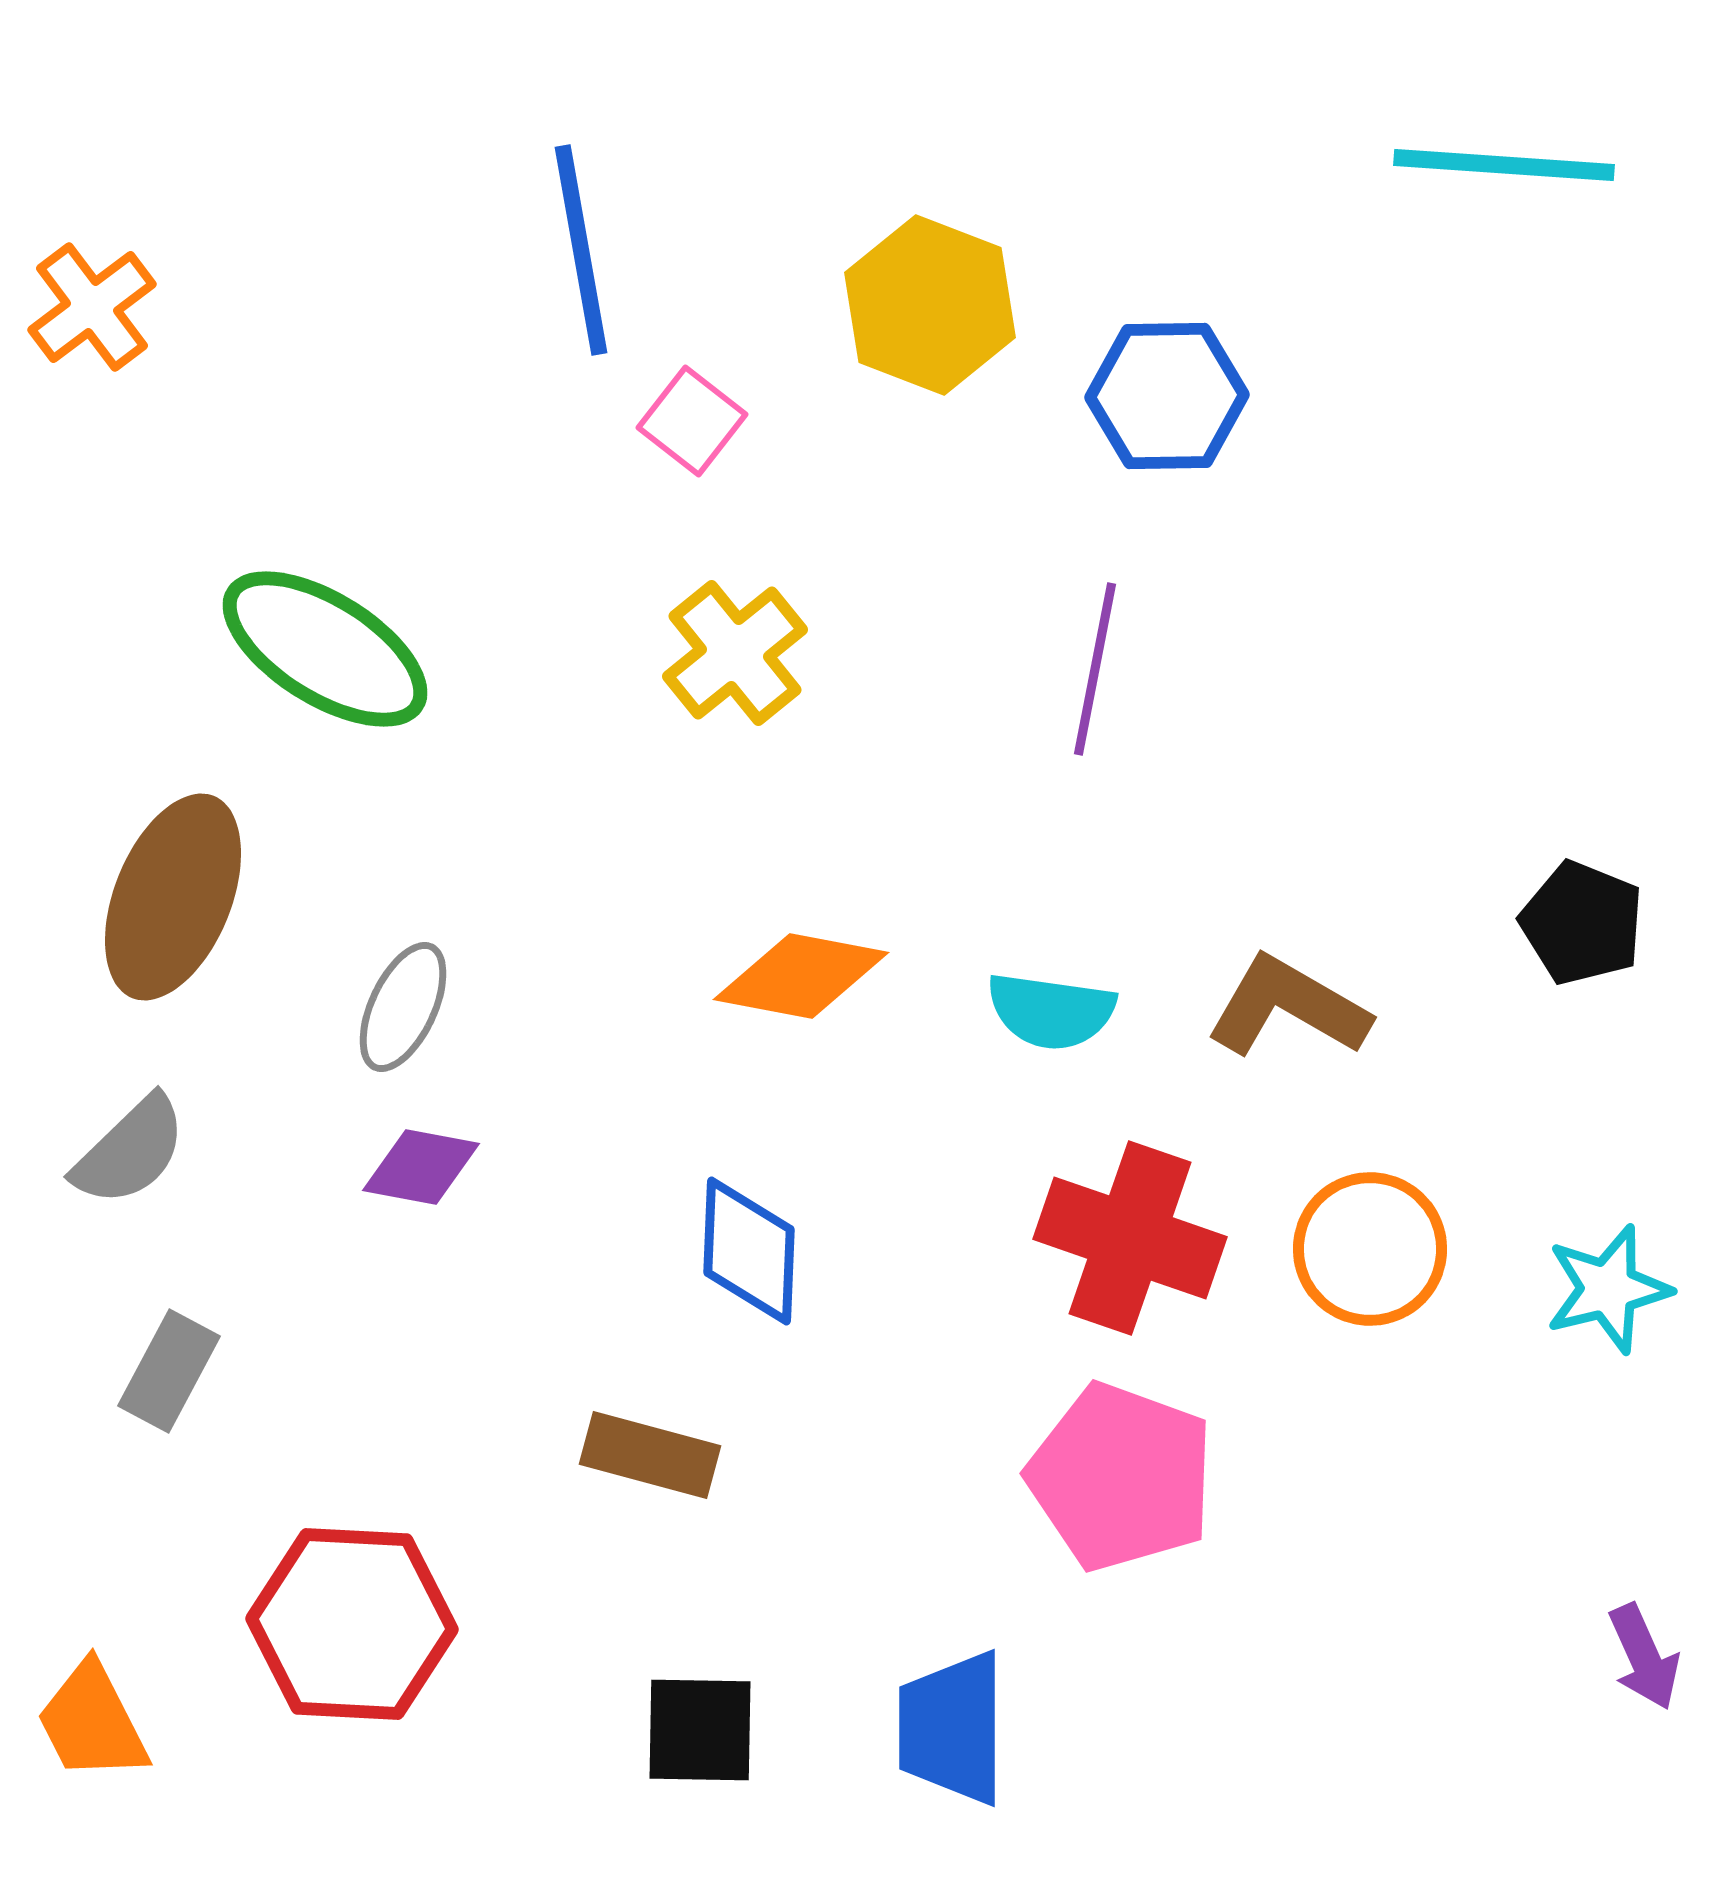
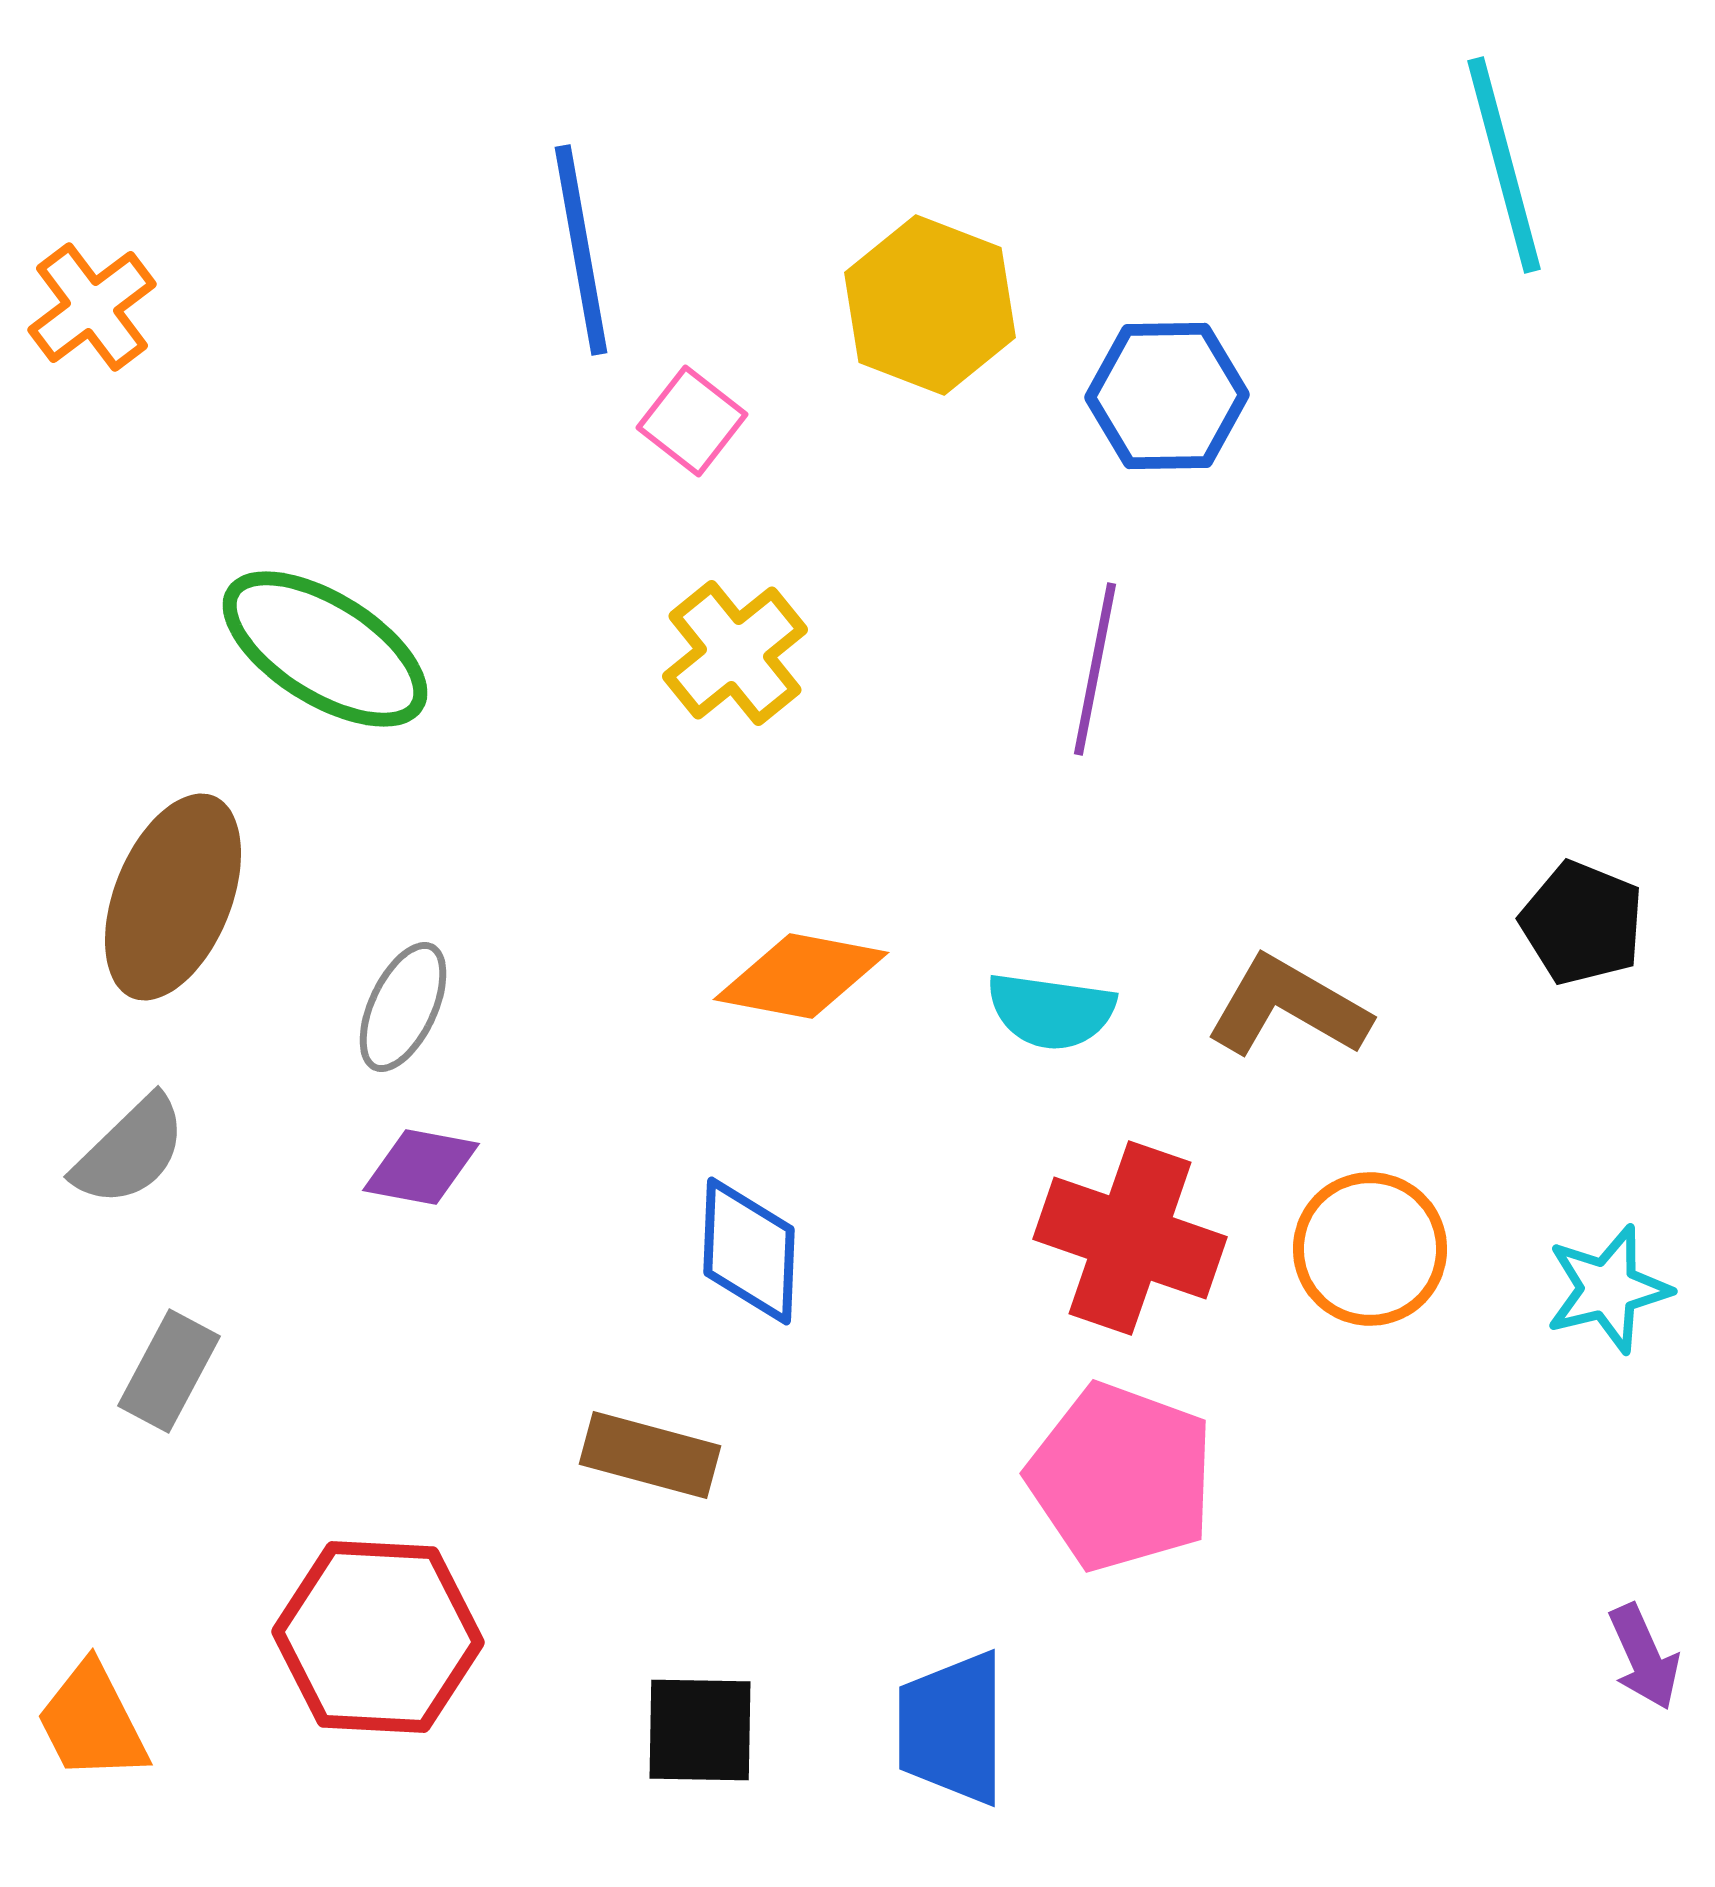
cyan line: rotated 71 degrees clockwise
red hexagon: moved 26 px right, 13 px down
